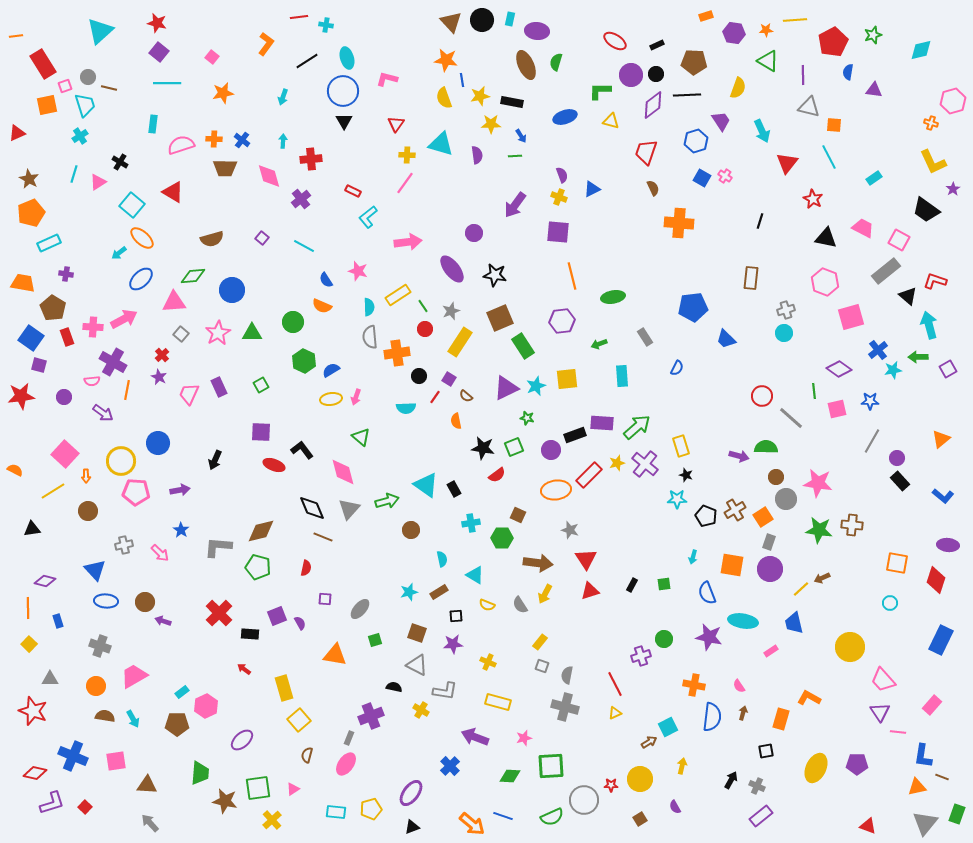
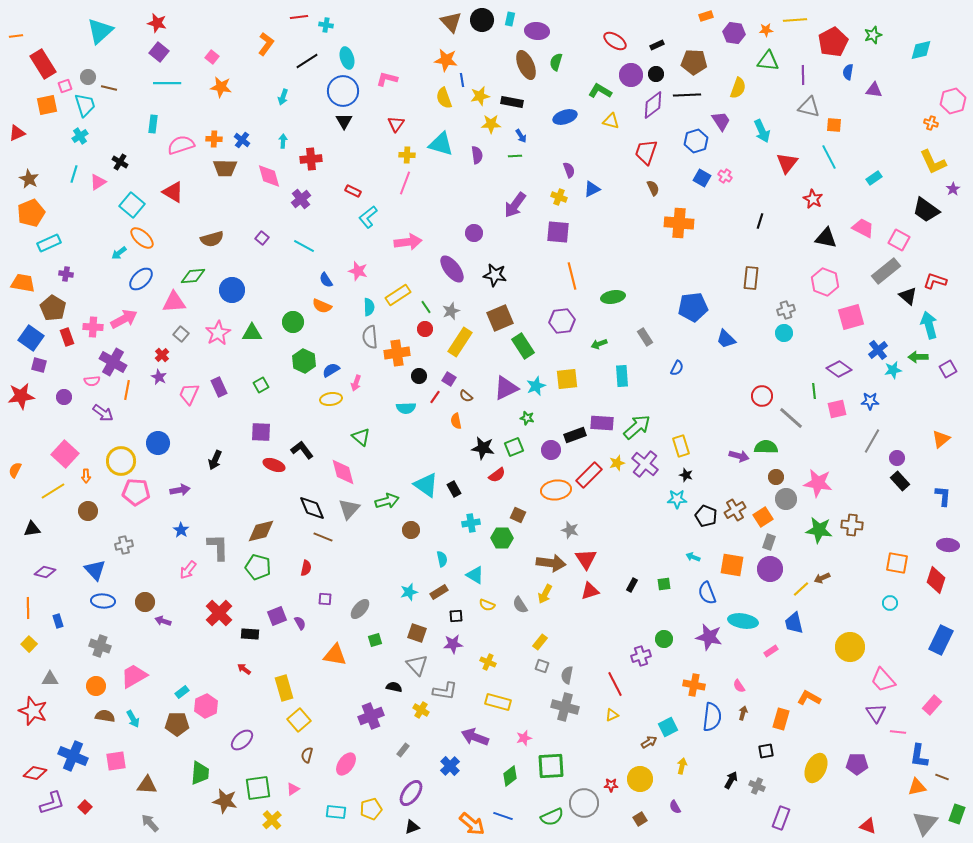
green triangle at (768, 61): rotated 25 degrees counterclockwise
green L-shape at (600, 91): rotated 30 degrees clockwise
orange star at (223, 93): moved 2 px left, 6 px up; rotated 20 degrees clockwise
purple semicircle at (562, 175): moved 7 px right, 5 px up
pink line at (405, 183): rotated 15 degrees counterclockwise
green line at (423, 306): moved 3 px right, 1 px down
pink arrow at (356, 397): moved 14 px up
orange semicircle at (15, 470): rotated 91 degrees counterclockwise
blue L-shape at (943, 496): rotated 125 degrees counterclockwise
gray L-shape at (218, 547): rotated 84 degrees clockwise
pink arrow at (160, 553): moved 28 px right, 17 px down; rotated 84 degrees clockwise
cyan arrow at (693, 557): rotated 96 degrees clockwise
brown arrow at (538, 563): moved 13 px right
purple diamond at (45, 581): moved 9 px up
blue ellipse at (106, 601): moved 3 px left
gray triangle at (417, 665): rotated 20 degrees clockwise
purple triangle at (880, 712): moved 4 px left, 1 px down
yellow triangle at (615, 713): moved 3 px left, 2 px down
gray rectangle at (349, 738): moved 54 px right, 12 px down; rotated 16 degrees clockwise
blue L-shape at (923, 756): moved 4 px left
green diamond at (510, 776): rotated 40 degrees counterclockwise
gray circle at (584, 800): moved 3 px down
purple rectangle at (761, 816): moved 20 px right, 2 px down; rotated 30 degrees counterclockwise
